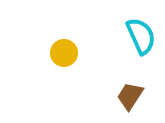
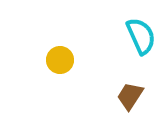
yellow circle: moved 4 px left, 7 px down
